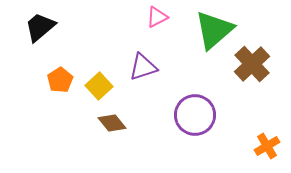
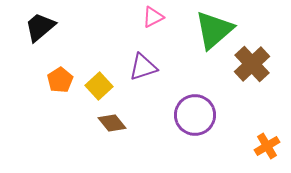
pink triangle: moved 4 px left
